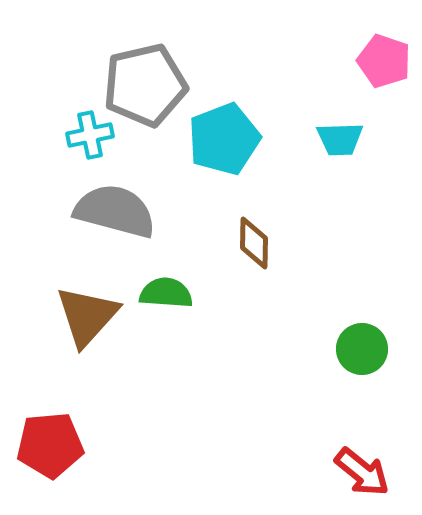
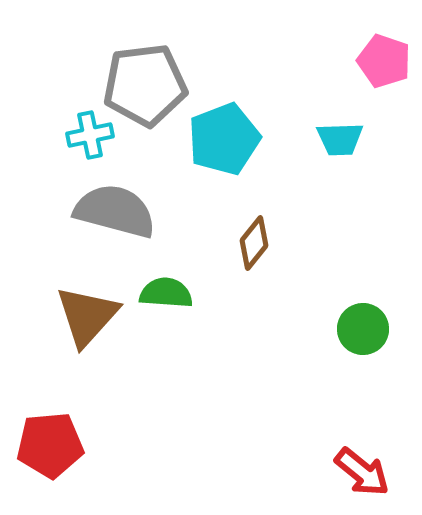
gray pentagon: rotated 6 degrees clockwise
brown diamond: rotated 38 degrees clockwise
green circle: moved 1 px right, 20 px up
